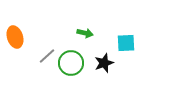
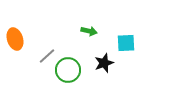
green arrow: moved 4 px right, 2 px up
orange ellipse: moved 2 px down
green circle: moved 3 px left, 7 px down
